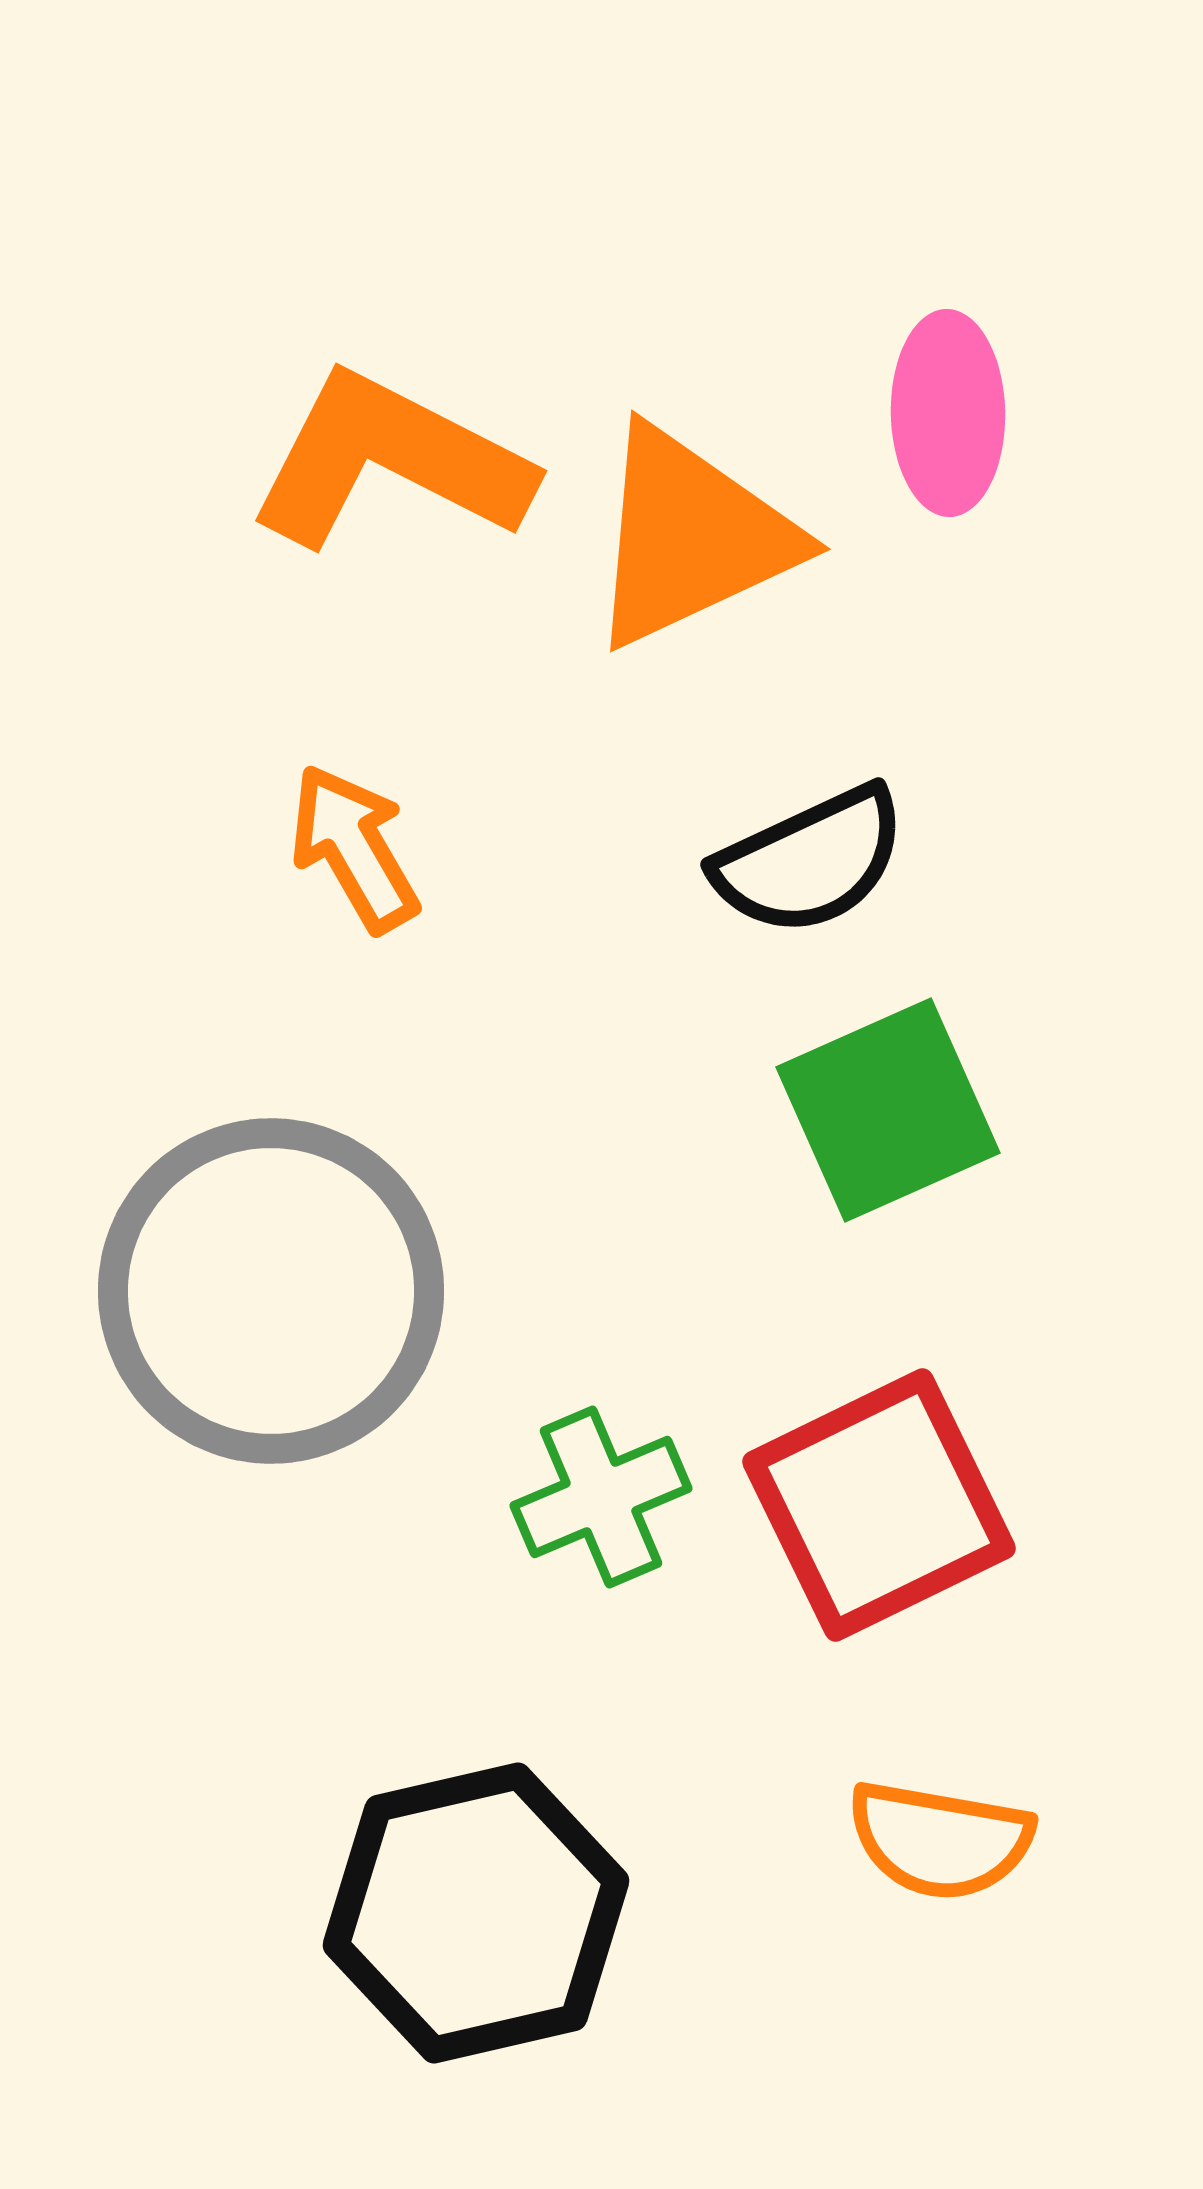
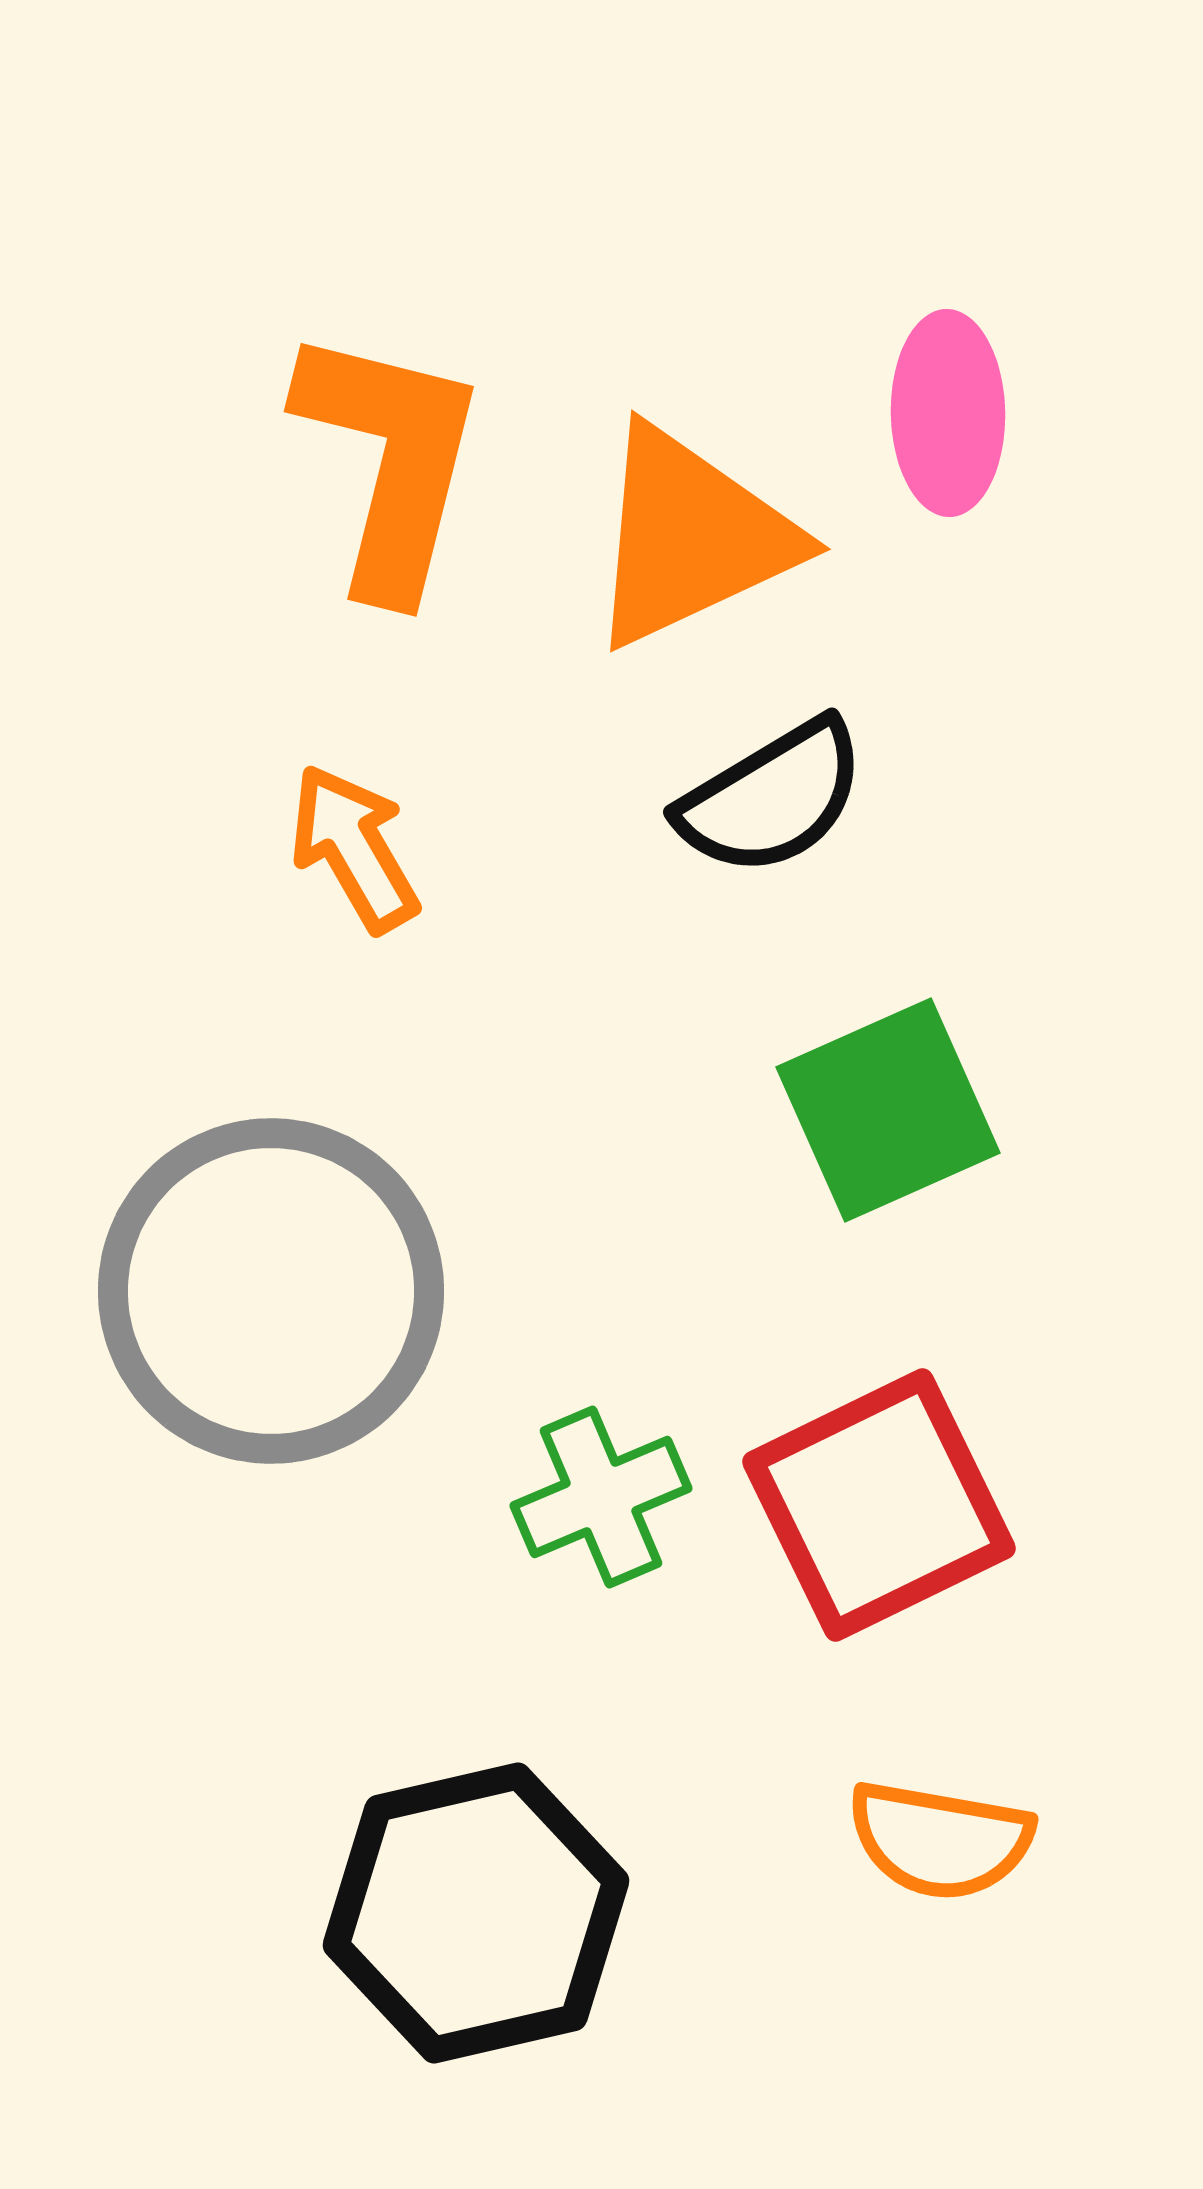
orange L-shape: rotated 77 degrees clockwise
black semicircle: moved 38 px left, 63 px up; rotated 6 degrees counterclockwise
